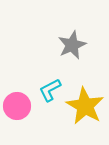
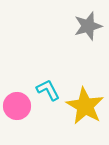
gray star: moved 16 px right, 19 px up; rotated 8 degrees clockwise
cyan L-shape: moved 2 px left; rotated 90 degrees clockwise
